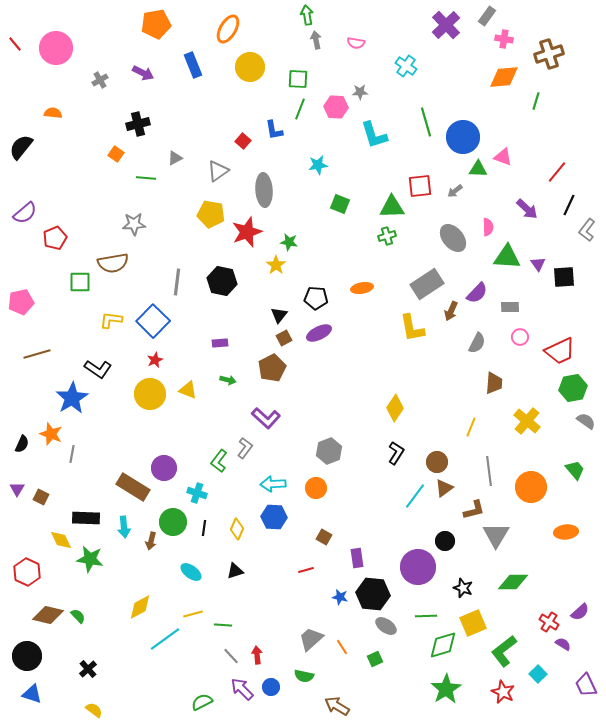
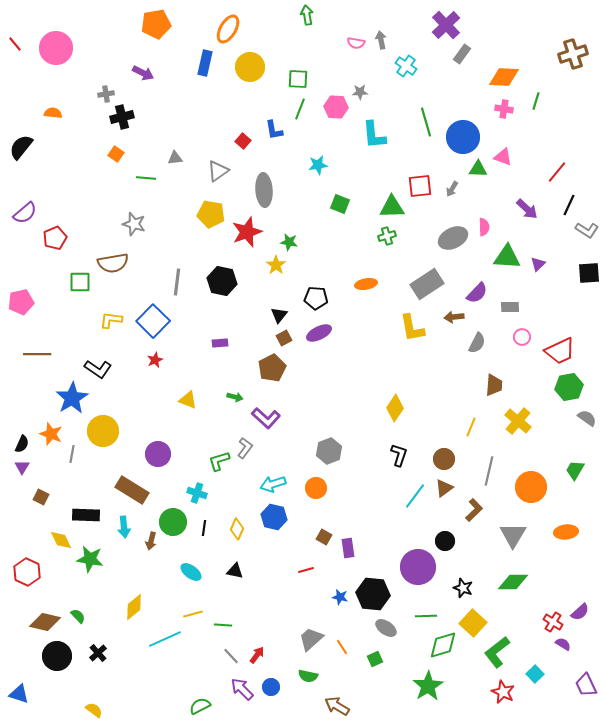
gray rectangle at (487, 16): moved 25 px left, 38 px down
pink cross at (504, 39): moved 70 px down
gray arrow at (316, 40): moved 65 px right
brown cross at (549, 54): moved 24 px right
blue rectangle at (193, 65): moved 12 px right, 2 px up; rotated 35 degrees clockwise
orange diamond at (504, 77): rotated 8 degrees clockwise
gray cross at (100, 80): moved 6 px right, 14 px down; rotated 21 degrees clockwise
black cross at (138, 124): moved 16 px left, 7 px up
cyan L-shape at (374, 135): rotated 12 degrees clockwise
gray triangle at (175, 158): rotated 21 degrees clockwise
gray arrow at (455, 191): moved 3 px left, 2 px up; rotated 21 degrees counterclockwise
gray star at (134, 224): rotated 20 degrees clockwise
pink semicircle at (488, 227): moved 4 px left
gray L-shape at (587, 230): rotated 95 degrees counterclockwise
gray ellipse at (453, 238): rotated 76 degrees counterclockwise
purple triangle at (538, 264): rotated 21 degrees clockwise
black square at (564, 277): moved 25 px right, 4 px up
orange ellipse at (362, 288): moved 4 px right, 4 px up
brown arrow at (451, 311): moved 3 px right, 6 px down; rotated 60 degrees clockwise
pink circle at (520, 337): moved 2 px right
brown line at (37, 354): rotated 16 degrees clockwise
green arrow at (228, 380): moved 7 px right, 17 px down
brown trapezoid at (494, 383): moved 2 px down
green hexagon at (573, 388): moved 4 px left, 1 px up
yellow triangle at (188, 390): moved 10 px down
yellow circle at (150, 394): moved 47 px left, 37 px down
yellow cross at (527, 421): moved 9 px left
gray semicircle at (586, 421): moved 1 px right, 3 px up
black L-shape at (396, 453): moved 3 px right, 2 px down; rotated 15 degrees counterclockwise
green L-shape at (219, 461): rotated 35 degrees clockwise
brown circle at (437, 462): moved 7 px right, 3 px up
purple circle at (164, 468): moved 6 px left, 14 px up
green trapezoid at (575, 470): rotated 110 degrees counterclockwise
gray line at (489, 471): rotated 20 degrees clockwise
cyan arrow at (273, 484): rotated 15 degrees counterclockwise
brown rectangle at (133, 487): moved 1 px left, 3 px down
purple triangle at (17, 489): moved 5 px right, 22 px up
brown L-shape at (474, 510): rotated 30 degrees counterclockwise
blue hexagon at (274, 517): rotated 10 degrees clockwise
black rectangle at (86, 518): moved 3 px up
gray triangle at (496, 535): moved 17 px right
purple rectangle at (357, 558): moved 9 px left, 10 px up
black triangle at (235, 571): rotated 30 degrees clockwise
yellow diamond at (140, 607): moved 6 px left; rotated 12 degrees counterclockwise
brown diamond at (48, 615): moved 3 px left, 7 px down
red cross at (549, 622): moved 4 px right
yellow square at (473, 623): rotated 24 degrees counterclockwise
gray ellipse at (386, 626): moved 2 px down
cyan line at (165, 639): rotated 12 degrees clockwise
green L-shape at (504, 651): moved 7 px left, 1 px down
red arrow at (257, 655): rotated 42 degrees clockwise
black circle at (27, 656): moved 30 px right
black cross at (88, 669): moved 10 px right, 16 px up
cyan square at (538, 674): moved 3 px left
green semicircle at (304, 676): moved 4 px right
green star at (446, 689): moved 18 px left, 3 px up
blue triangle at (32, 694): moved 13 px left
green semicircle at (202, 702): moved 2 px left, 4 px down
